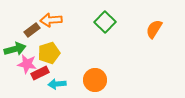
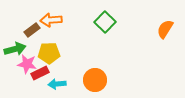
orange semicircle: moved 11 px right
yellow pentagon: rotated 15 degrees clockwise
